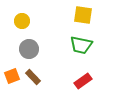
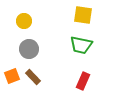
yellow circle: moved 2 px right
red rectangle: rotated 30 degrees counterclockwise
